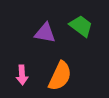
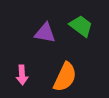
orange semicircle: moved 5 px right, 1 px down
